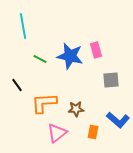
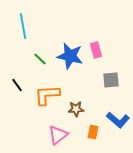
green line: rotated 16 degrees clockwise
orange L-shape: moved 3 px right, 8 px up
pink triangle: moved 1 px right, 2 px down
